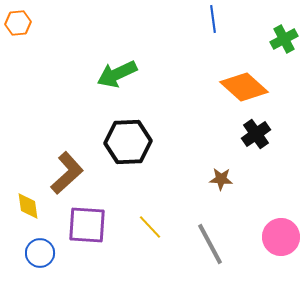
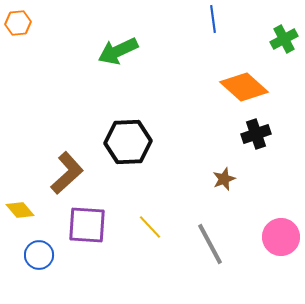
green arrow: moved 1 px right, 23 px up
black cross: rotated 16 degrees clockwise
brown star: moved 3 px right; rotated 25 degrees counterclockwise
yellow diamond: moved 8 px left, 4 px down; rotated 32 degrees counterclockwise
blue circle: moved 1 px left, 2 px down
